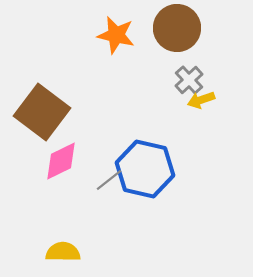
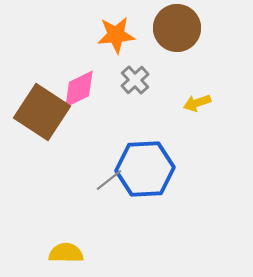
orange star: rotated 18 degrees counterclockwise
gray cross: moved 54 px left
yellow arrow: moved 4 px left, 3 px down
brown square: rotated 4 degrees counterclockwise
pink diamond: moved 18 px right, 72 px up
blue hexagon: rotated 16 degrees counterclockwise
yellow semicircle: moved 3 px right, 1 px down
